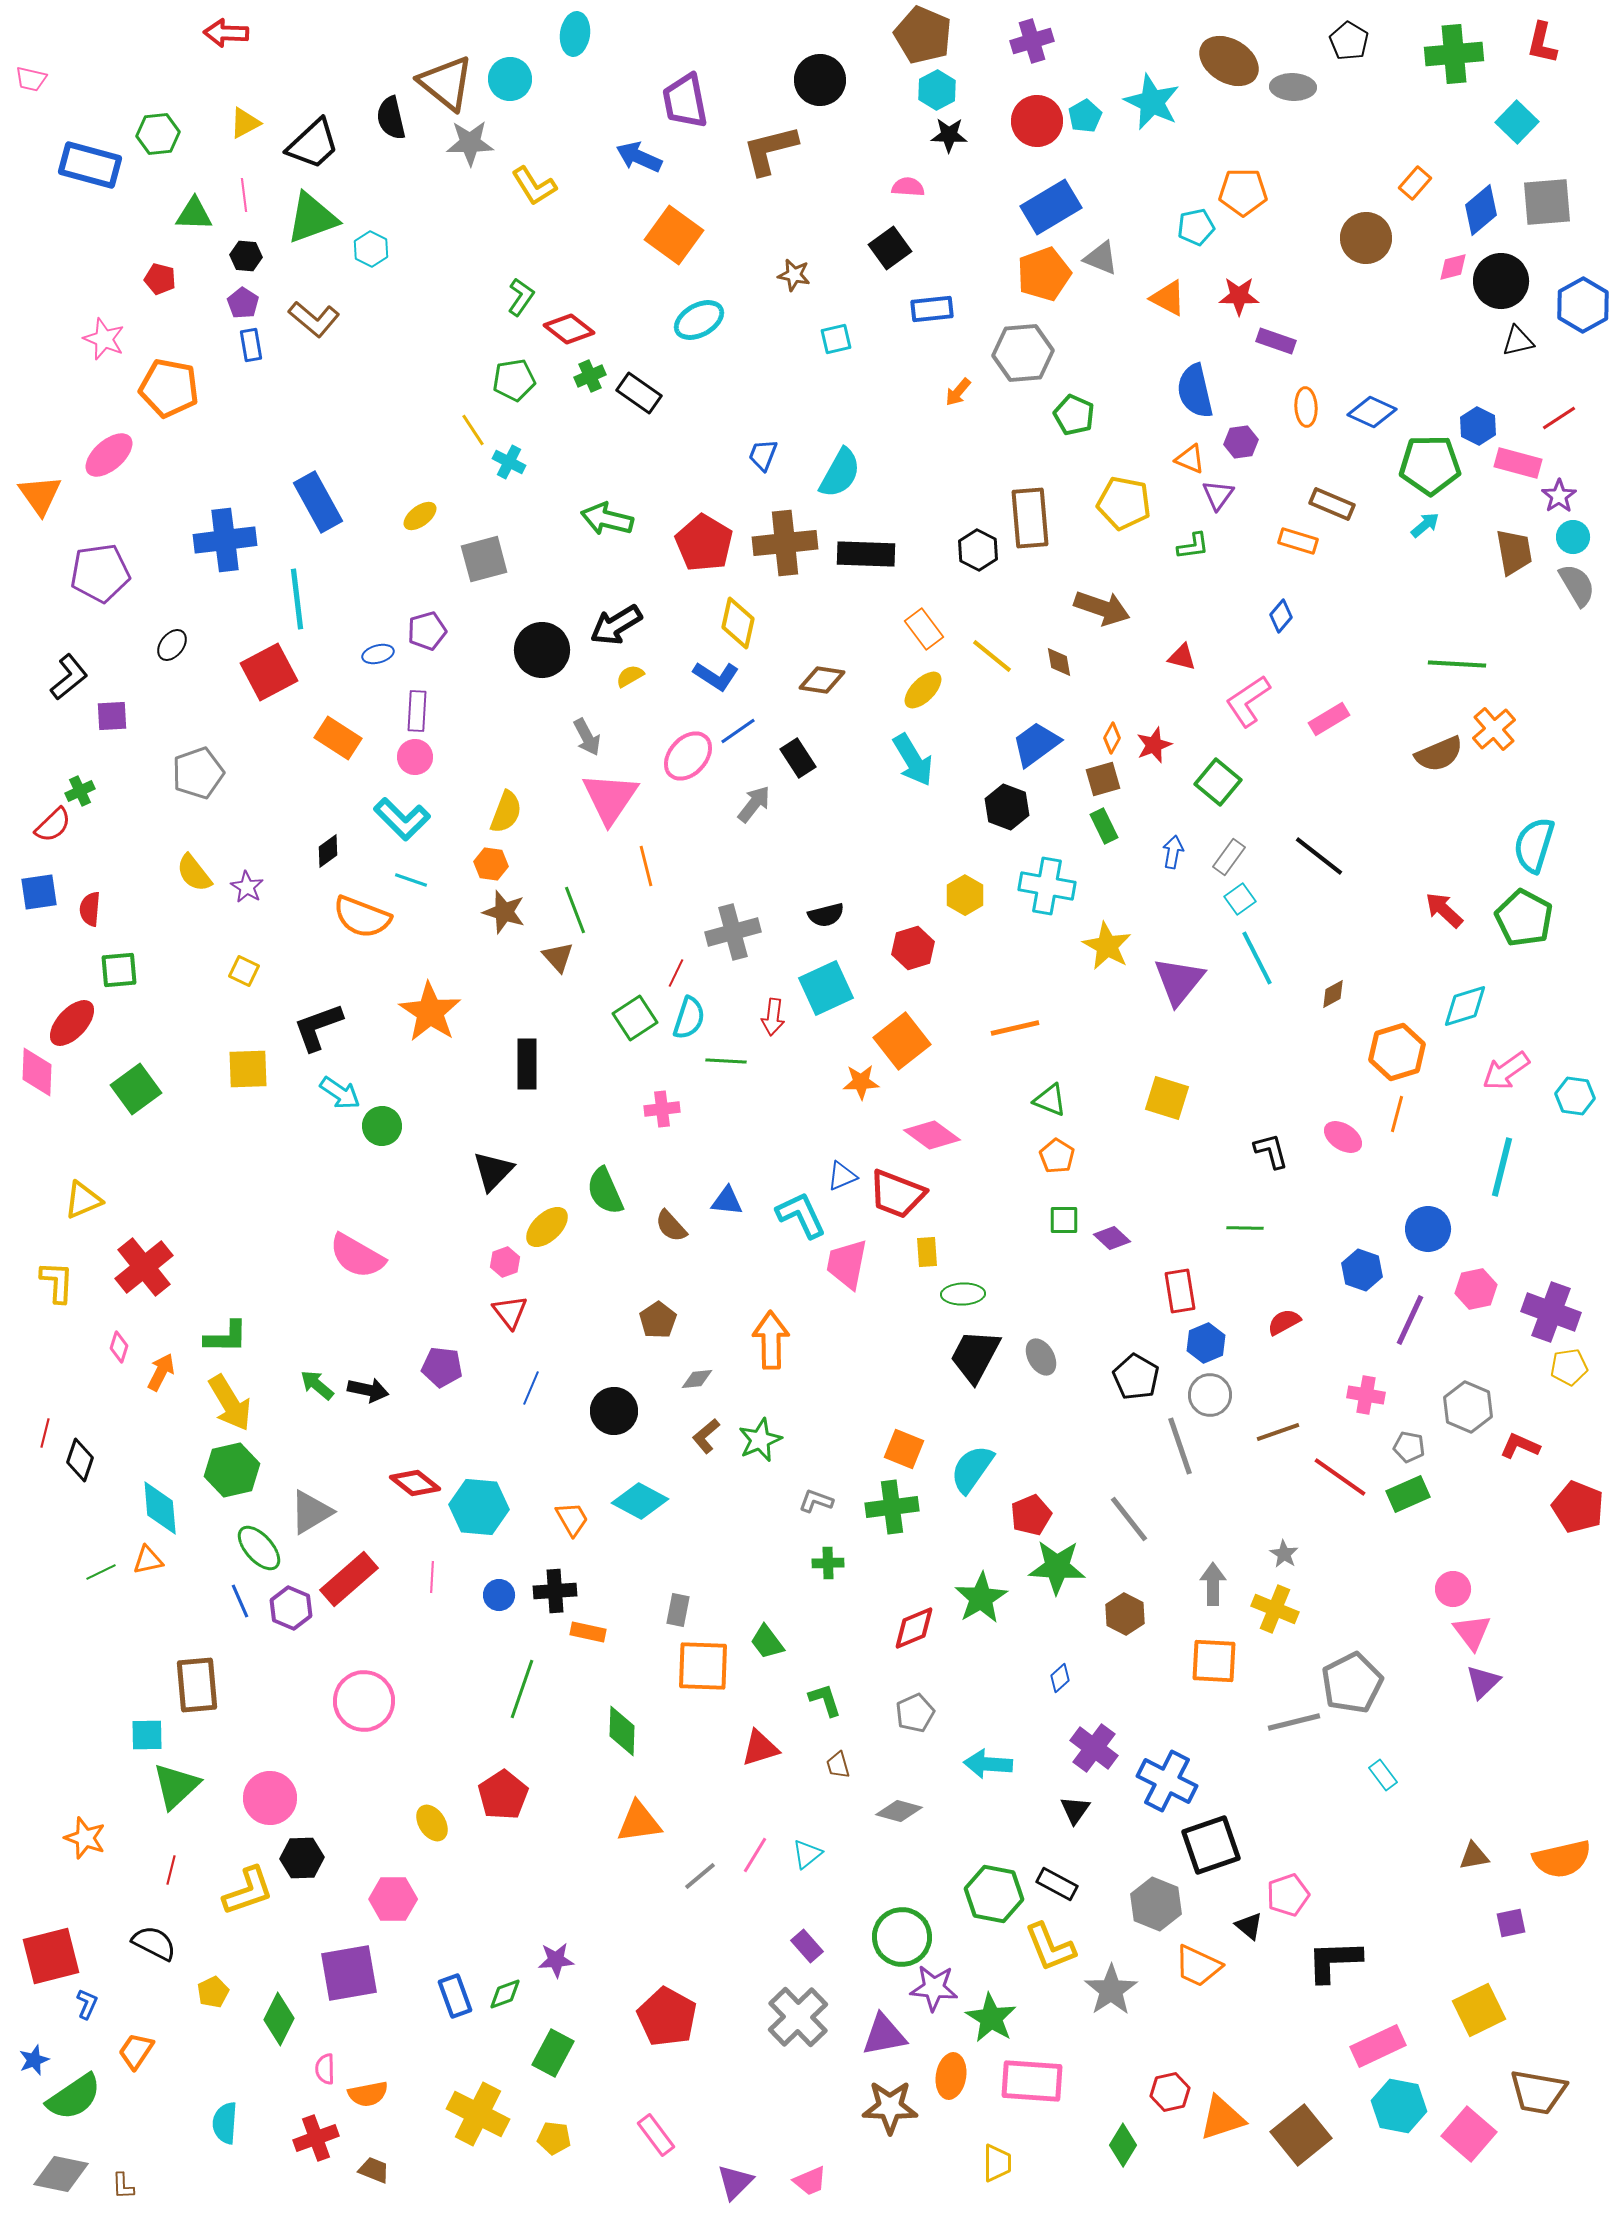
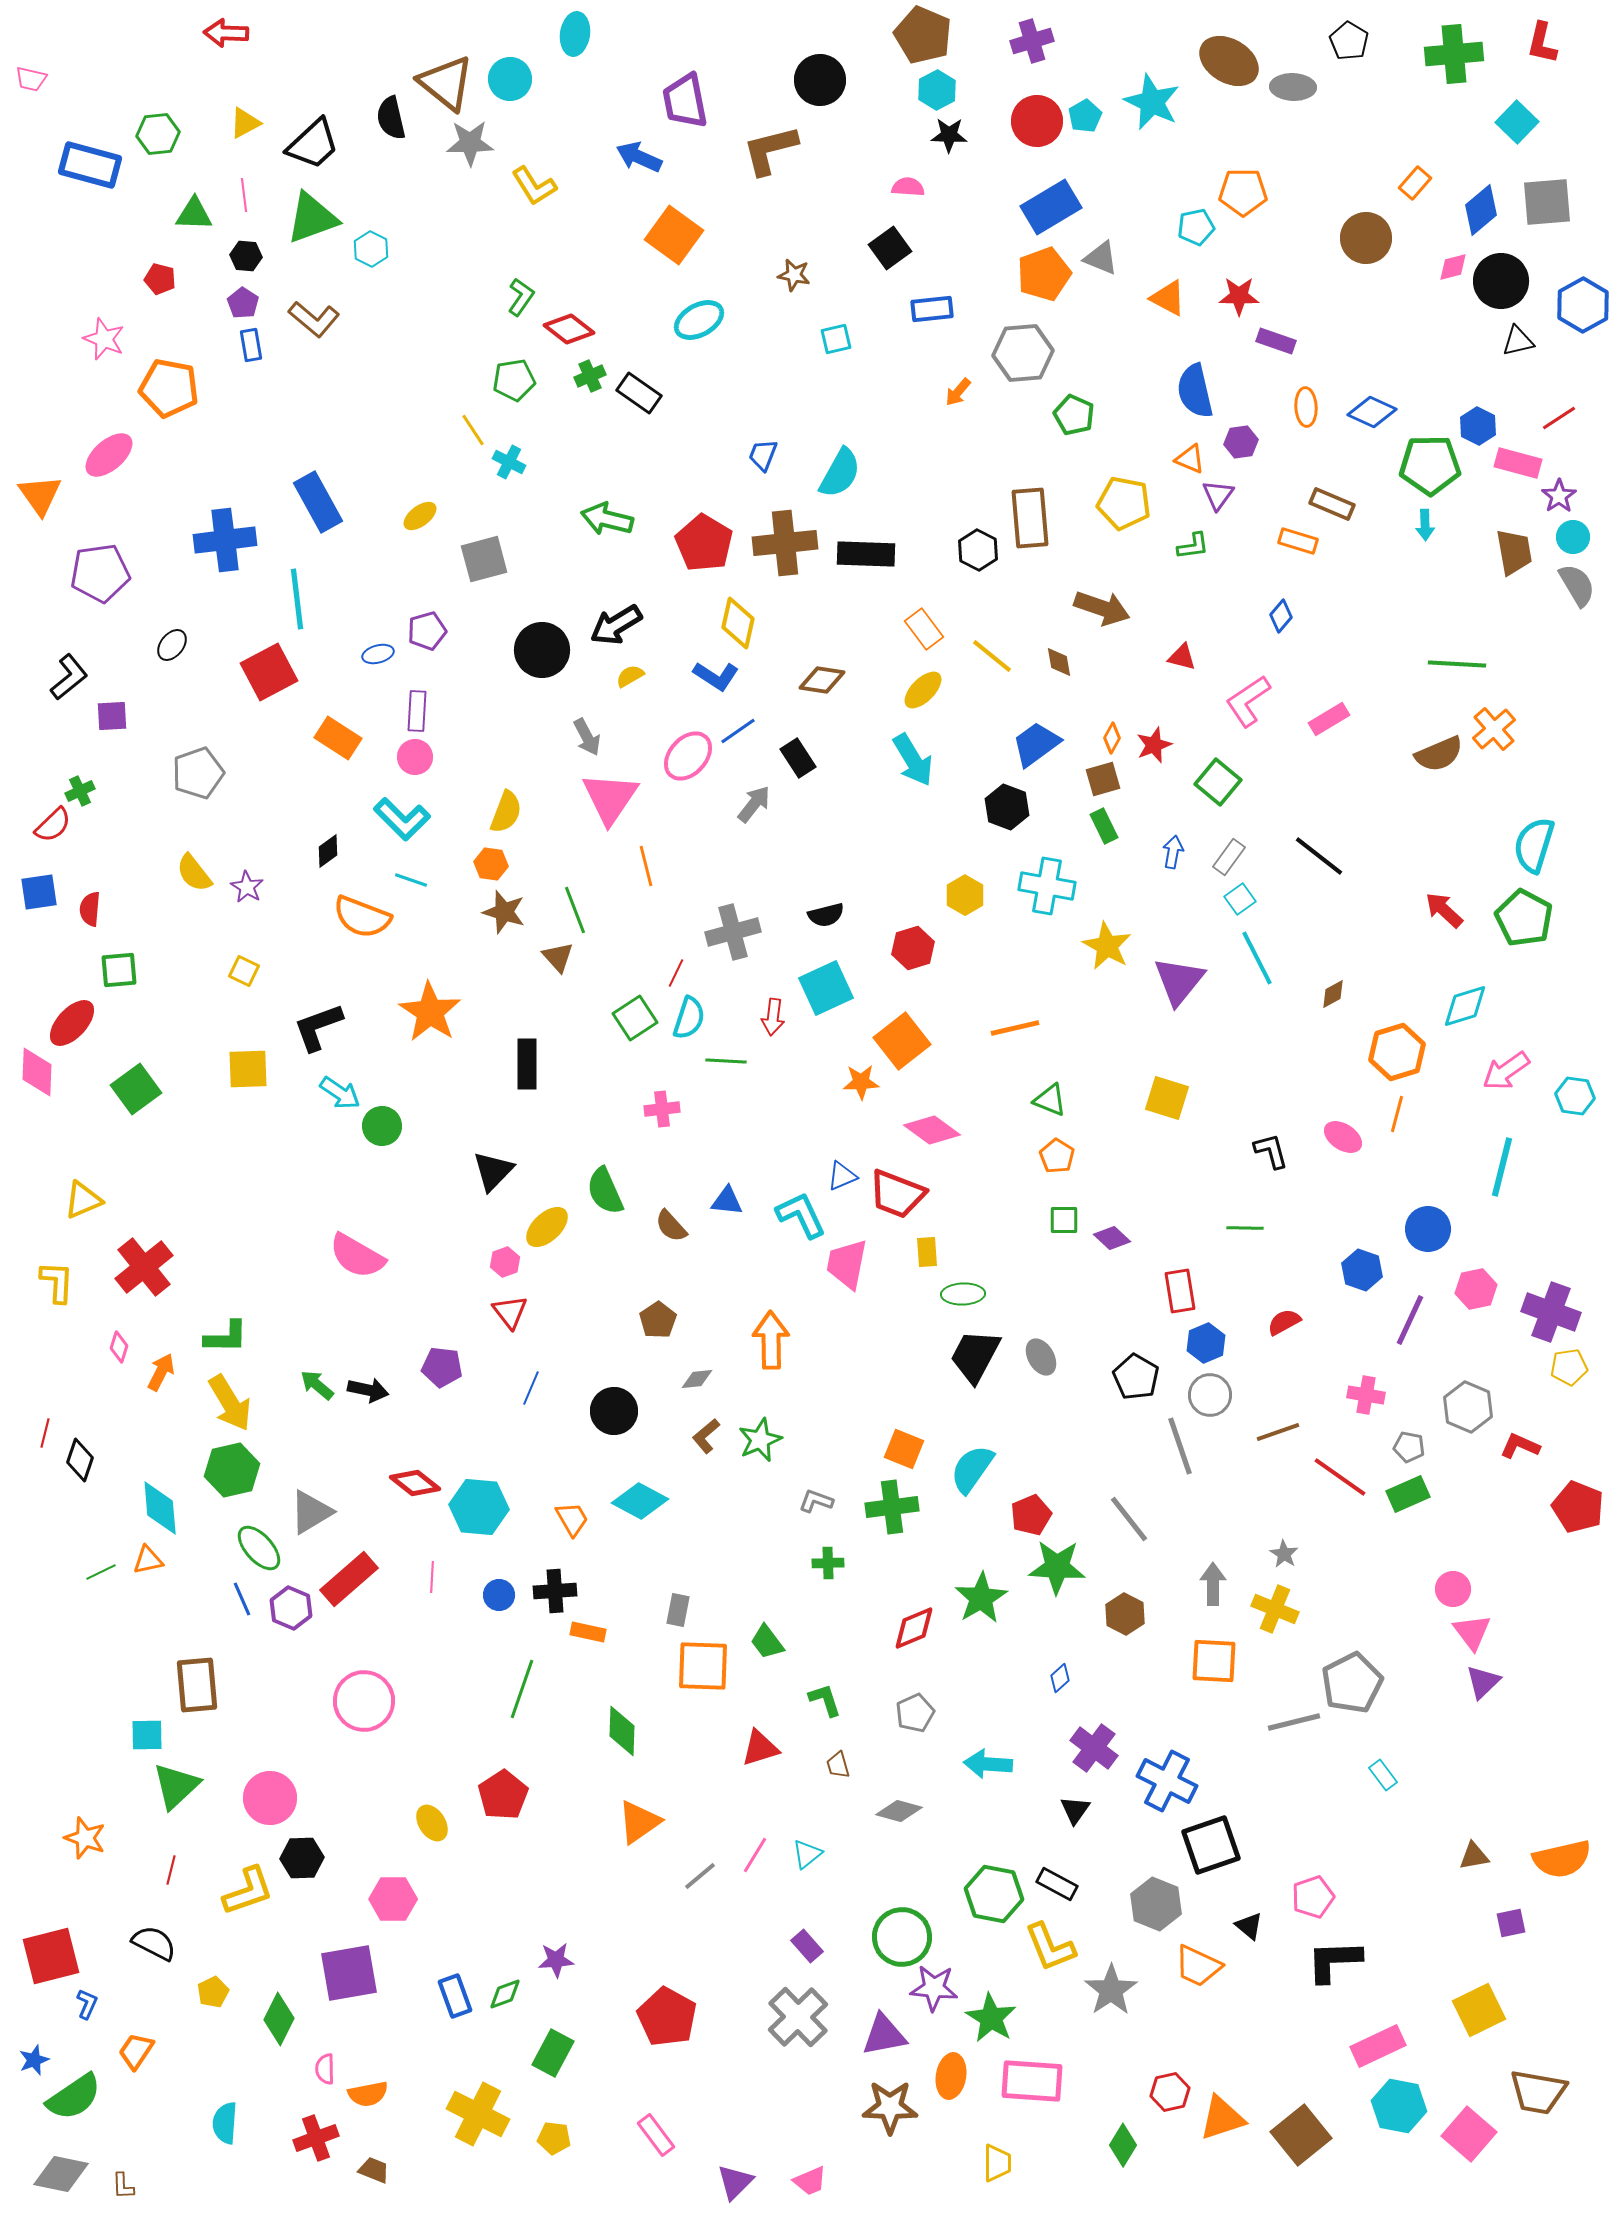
cyan arrow at (1425, 525): rotated 128 degrees clockwise
pink diamond at (932, 1135): moved 5 px up
blue line at (240, 1601): moved 2 px right, 2 px up
orange triangle at (639, 1822): rotated 27 degrees counterclockwise
pink pentagon at (1288, 1895): moved 25 px right, 2 px down
